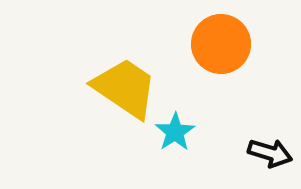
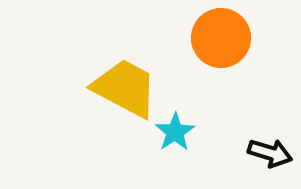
orange circle: moved 6 px up
yellow trapezoid: rotated 6 degrees counterclockwise
